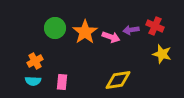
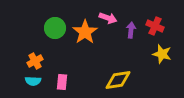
purple arrow: rotated 105 degrees clockwise
pink arrow: moved 3 px left, 19 px up
